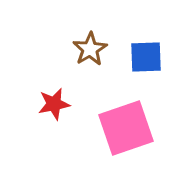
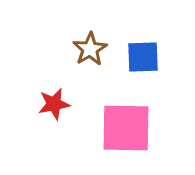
blue square: moved 3 px left
pink square: rotated 20 degrees clockwise
